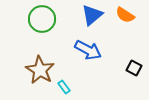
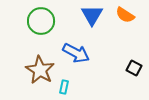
blue triangle: rotated 20 degrees counterclockwise
green circle: moved 1 px left, 2 px down
blue arrow: moved 12 px left, 3 px down
cyan rectangle: rotated 48 degrees clockwise
